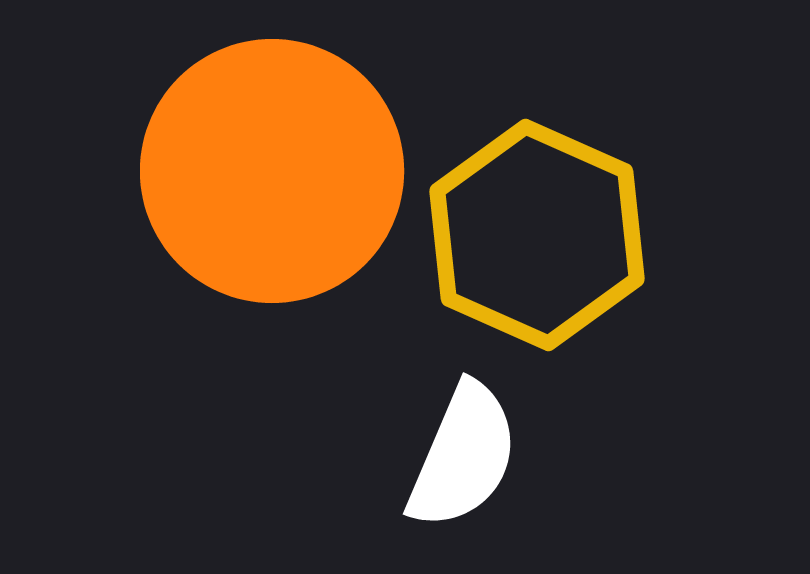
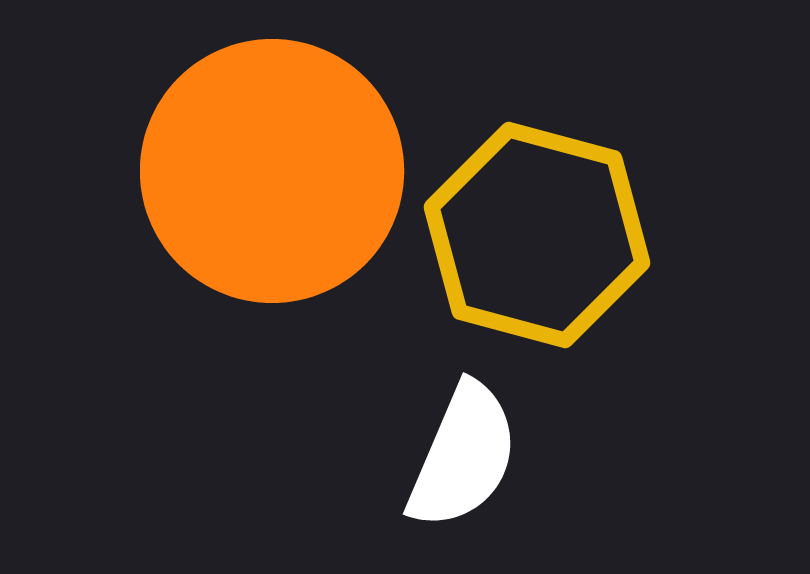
yellow hexagon: rotated 9 degrees counterclockwise
